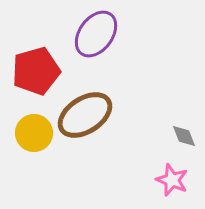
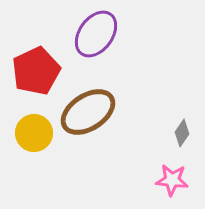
red pentagon: rotated 9 degrees counterclockwise
brown ellipse: moved 3 px right, 3 px up
gray diamond: moved 2 px left, 3 px up; rotated 56 degrees clockwise
pink star: rotated 16 degrees counterclockwise
